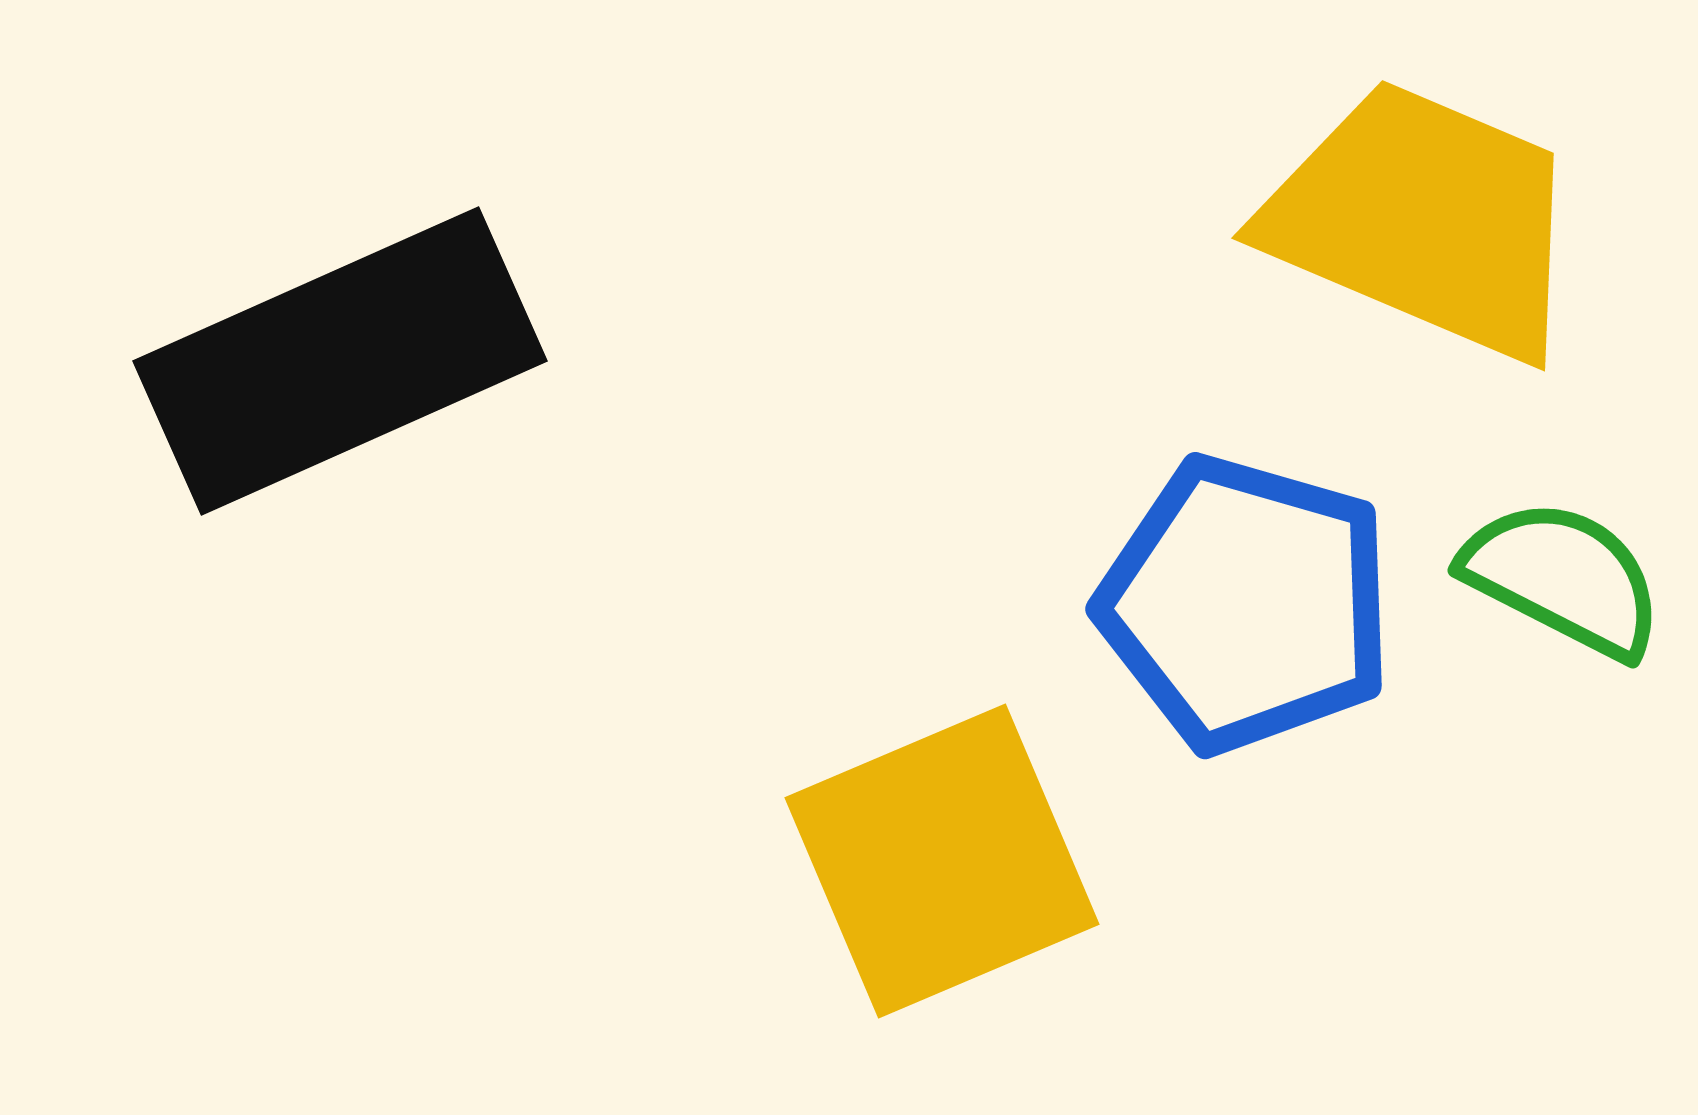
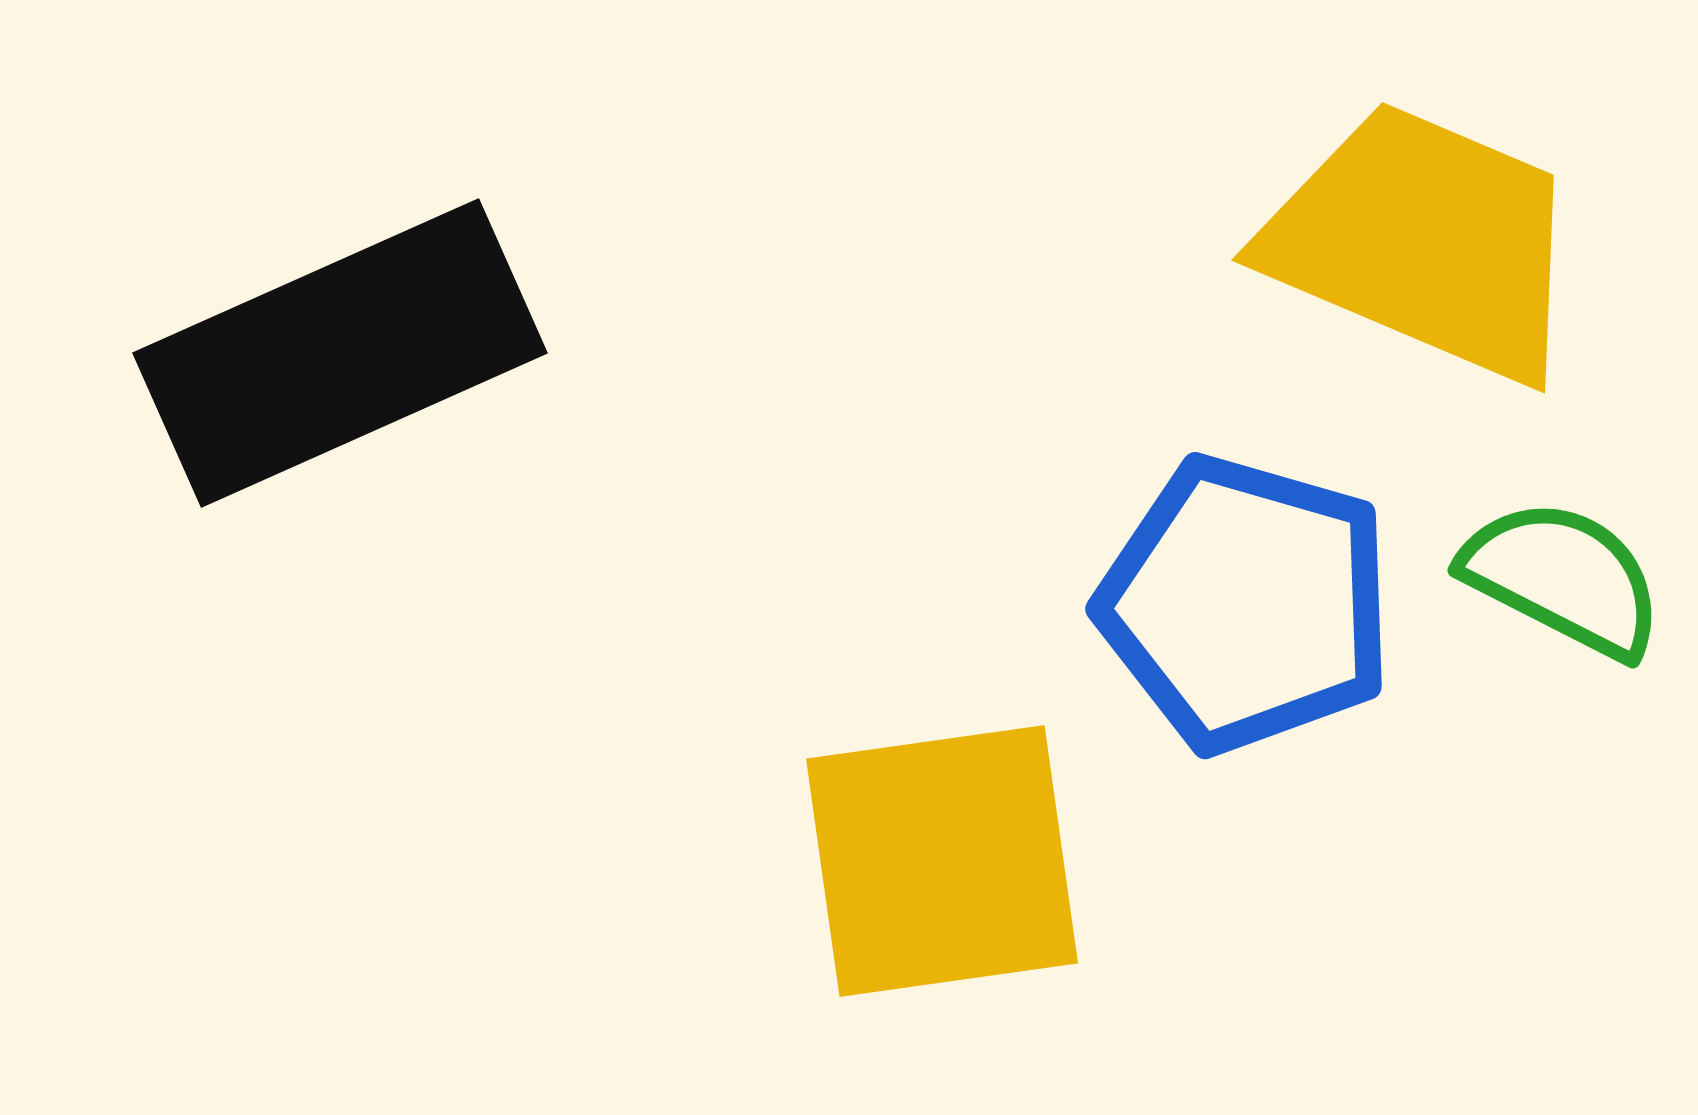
yellow trapezoid: moved 22 px down
black rectangle: moved 8 px up
yellow square: rotated 15 degrees clockwise
